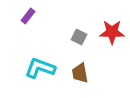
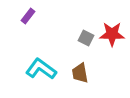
red star: moved 2 px down
gray square: moved 7 px right, 1 px down
cyan L-shape: moved 1 px right, 1 px down; rotated 16 degrees clockwise
